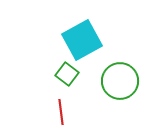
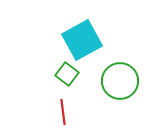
red line: moved 2 px right
